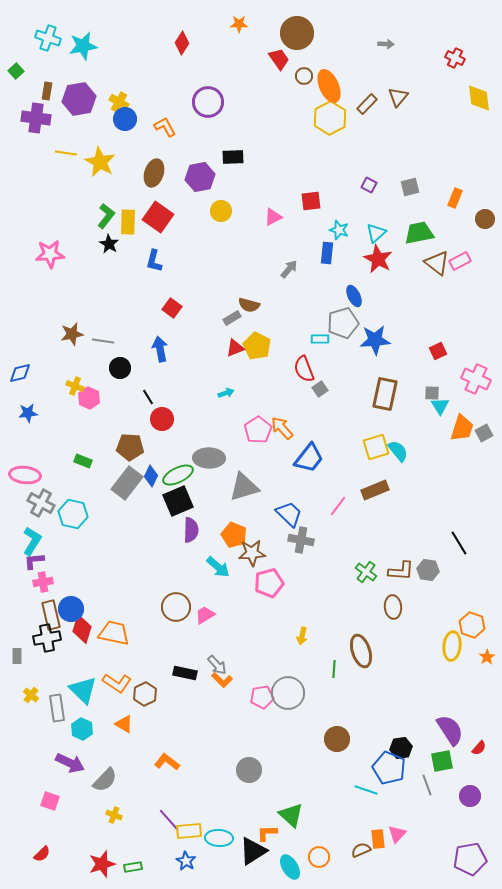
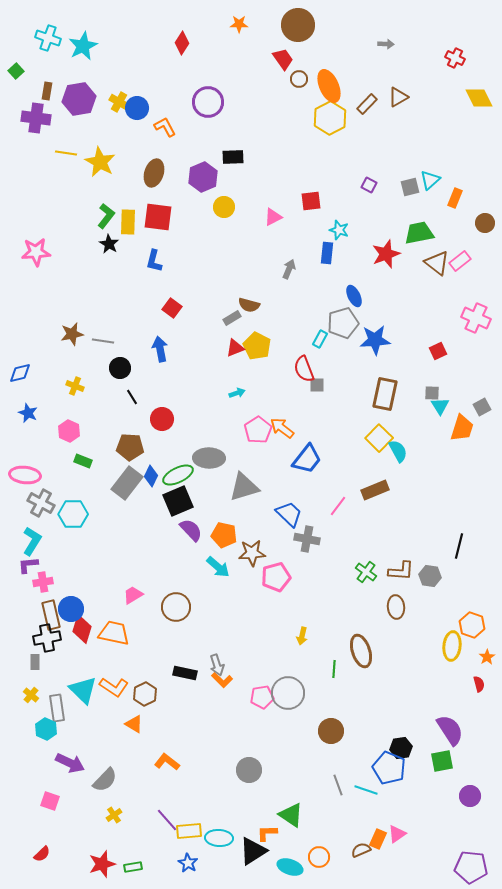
brown circle at (297, 33): moved 1 px right, 8 px up
cyan star at (83, 46): rotated 16 degrees counterclockwise
red trapezoid at (279, 59): moved 4 px right
brown circle at (304, 76): moved 5 px left, 3 px down
brown triangle at (398, 97): rotated 20 degrees clockwise
yellow diamond at (479, 98): rotated 20 degrees counterclockwise
blue circle at (125, 119): moved 12 px right, 11 px up
purple hexagon at (200, 177): moved 3 px right; rotated 12 degrees counterclockwise
yellow circle at (221, 211): moved 3 px right, 4 px up
red square at (158, 217): rotated 28 degrees counterclockwise
brown circle at (485, 219): moved 4 px down
cyan triangle at (376, 233): moved 54 px right, 53 px up
pink star at (50, 254): moved 14 px left, 2 px up
red star at (378, 259): moved 8 px right, 5 px up; rotated 24 degrees clockwise
pink rectangle at (460, 261): rotated 10 degrees counterclockwise
gray arrow at (289, 269): rotated 18 degrees counterclockwise
cyan rectangle at (320, 339): rotated 60 degrees counterclockwise
pink cross at (476, 379): moved 61 px up
gray square at (320, 389): moved 3 px left, 4 px up; rotated 35 degrees clockwise
cyan arrow at (226, 393): moved 11 px right
black line at (148, 397): moved 16 px left
pink hexagon at (89, 398): moved 20 px left, 33 px down
blue star at (28, 413): rotated 30 degrees clockwise
orange arrow at (282, 428): rotated 10 degrees counterclockwise
gray square at (484, 433): moved 2 px left, 26 px up
yellow square at (376, 447): moved 3 px right, 9 px up; rotated 28 degrees counterclockwise
cyan semicircle at (398, 451): rotated 10 degrees clockwise
blue trapezoid at (309, 458): moved 2 px left, 1 px down
cyan hexagon at (73, 514): rotated 12 degrees counterclockwise
purple semicircle at (191, 530): rotated 45 degrees counterclockwise
orange pentagon at (234, 535): moved 10 px left; rotated 10 degrees counterclockwise
gray cross at (301, 540): moved 6 px right, 1 px up
black line at (459, 543): moved 3 px down; rotated 45 degrees clockwise
purple L-shape at (34, 561): moved 6 px left, 4 px down
gray hexagon at (428, 570): moved 2 px right, 6 px down
pink pentagon at (269, 583): moved 7 px right, 6 px up
brown ellipse at (393, 607): moved 3 px right
pink trapezoid at (205, 615): moved 72 px left, 20 px up
gray rectangle at (17, 656): moved 18 px right, 6 px down
gray arrow at (217, 665): rotated 25 degrees clockwise
orange L-shape at (117, 683): moved 3 px left, 4 px down
orange triangle at (124, 724): moved 10 px right
cyan hexagon at (82, 729): moved 36 px left
brown circle at (337, 739): moved 6 px left, 8 px up
red semicircle at (479, 748): moved 64 px up; rotated 56 degrees counterclockwise
gray line at (427, 785): moved 89 px left
yellow cross at (114, 815): rotated 35 degrees clockwise
green triangle at (291, 815): rotated 8 degrees counterclockwise
purple line at (169, 820): moved 2 px left
pink triangle at (397, 834): rotated 12 degrees clockwise
orange rectangle at (378, 839): rotated 30 degrees clockwise
purple pentagon at (470, 859): moved 1 px right, 8 px down; rotated 16 degrees clockwise
blue star at (186, 861): moved 2 px right, 2 px down
cyan ellipse at (290, 867): rotated 40 degrees counterclockwise
